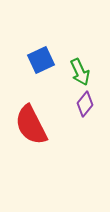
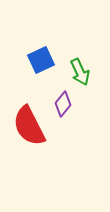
purple diamond: moved 22 px left
red semicircle: moved 2 px left, 1 px down
